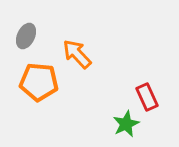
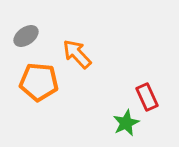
gray ellipse: rotated 30 degrees clockwise
green star: moved 1 px up
